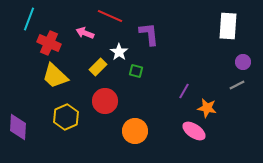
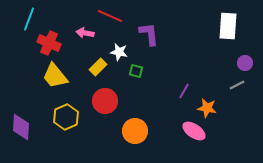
pink arrow: rotated 12 degrees counterclockwise
white star: rotated 24 degrees counterclockwise
purple circle: moved 2 px right, 1 px down
yellow trapezoid: rotated 8 degrees clockwise
purple diamond: moved 3 px right
